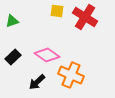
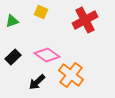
yellow square: moved 16 px left, 1 px down; rotated 16 degrees clockwise
red cross: moved 3 px down; rotated 30 degrees clockwise
orange cross: rotated 15 degrees clockwise
